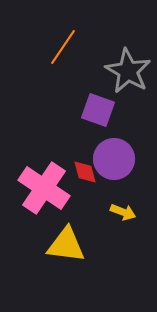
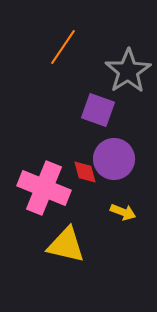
gray star: rotated 9 degrees clockwise
pink cross: rotated 12 degrees counterclockwise
yellow triangle: rotated 6 degrees clockwise
